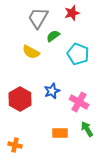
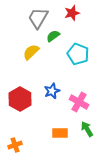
yellow semicircle: rotated 108 degrees clockwise
orange cross: rotated 32 degrees counterclockwise
